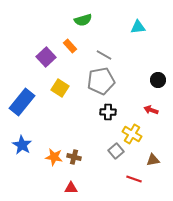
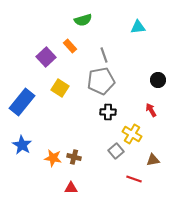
gray line: rotated 42 degrees clockwise
red arrow: rotated 40 degrees clockwise
orange star: moved 1 px left, 1 px down
